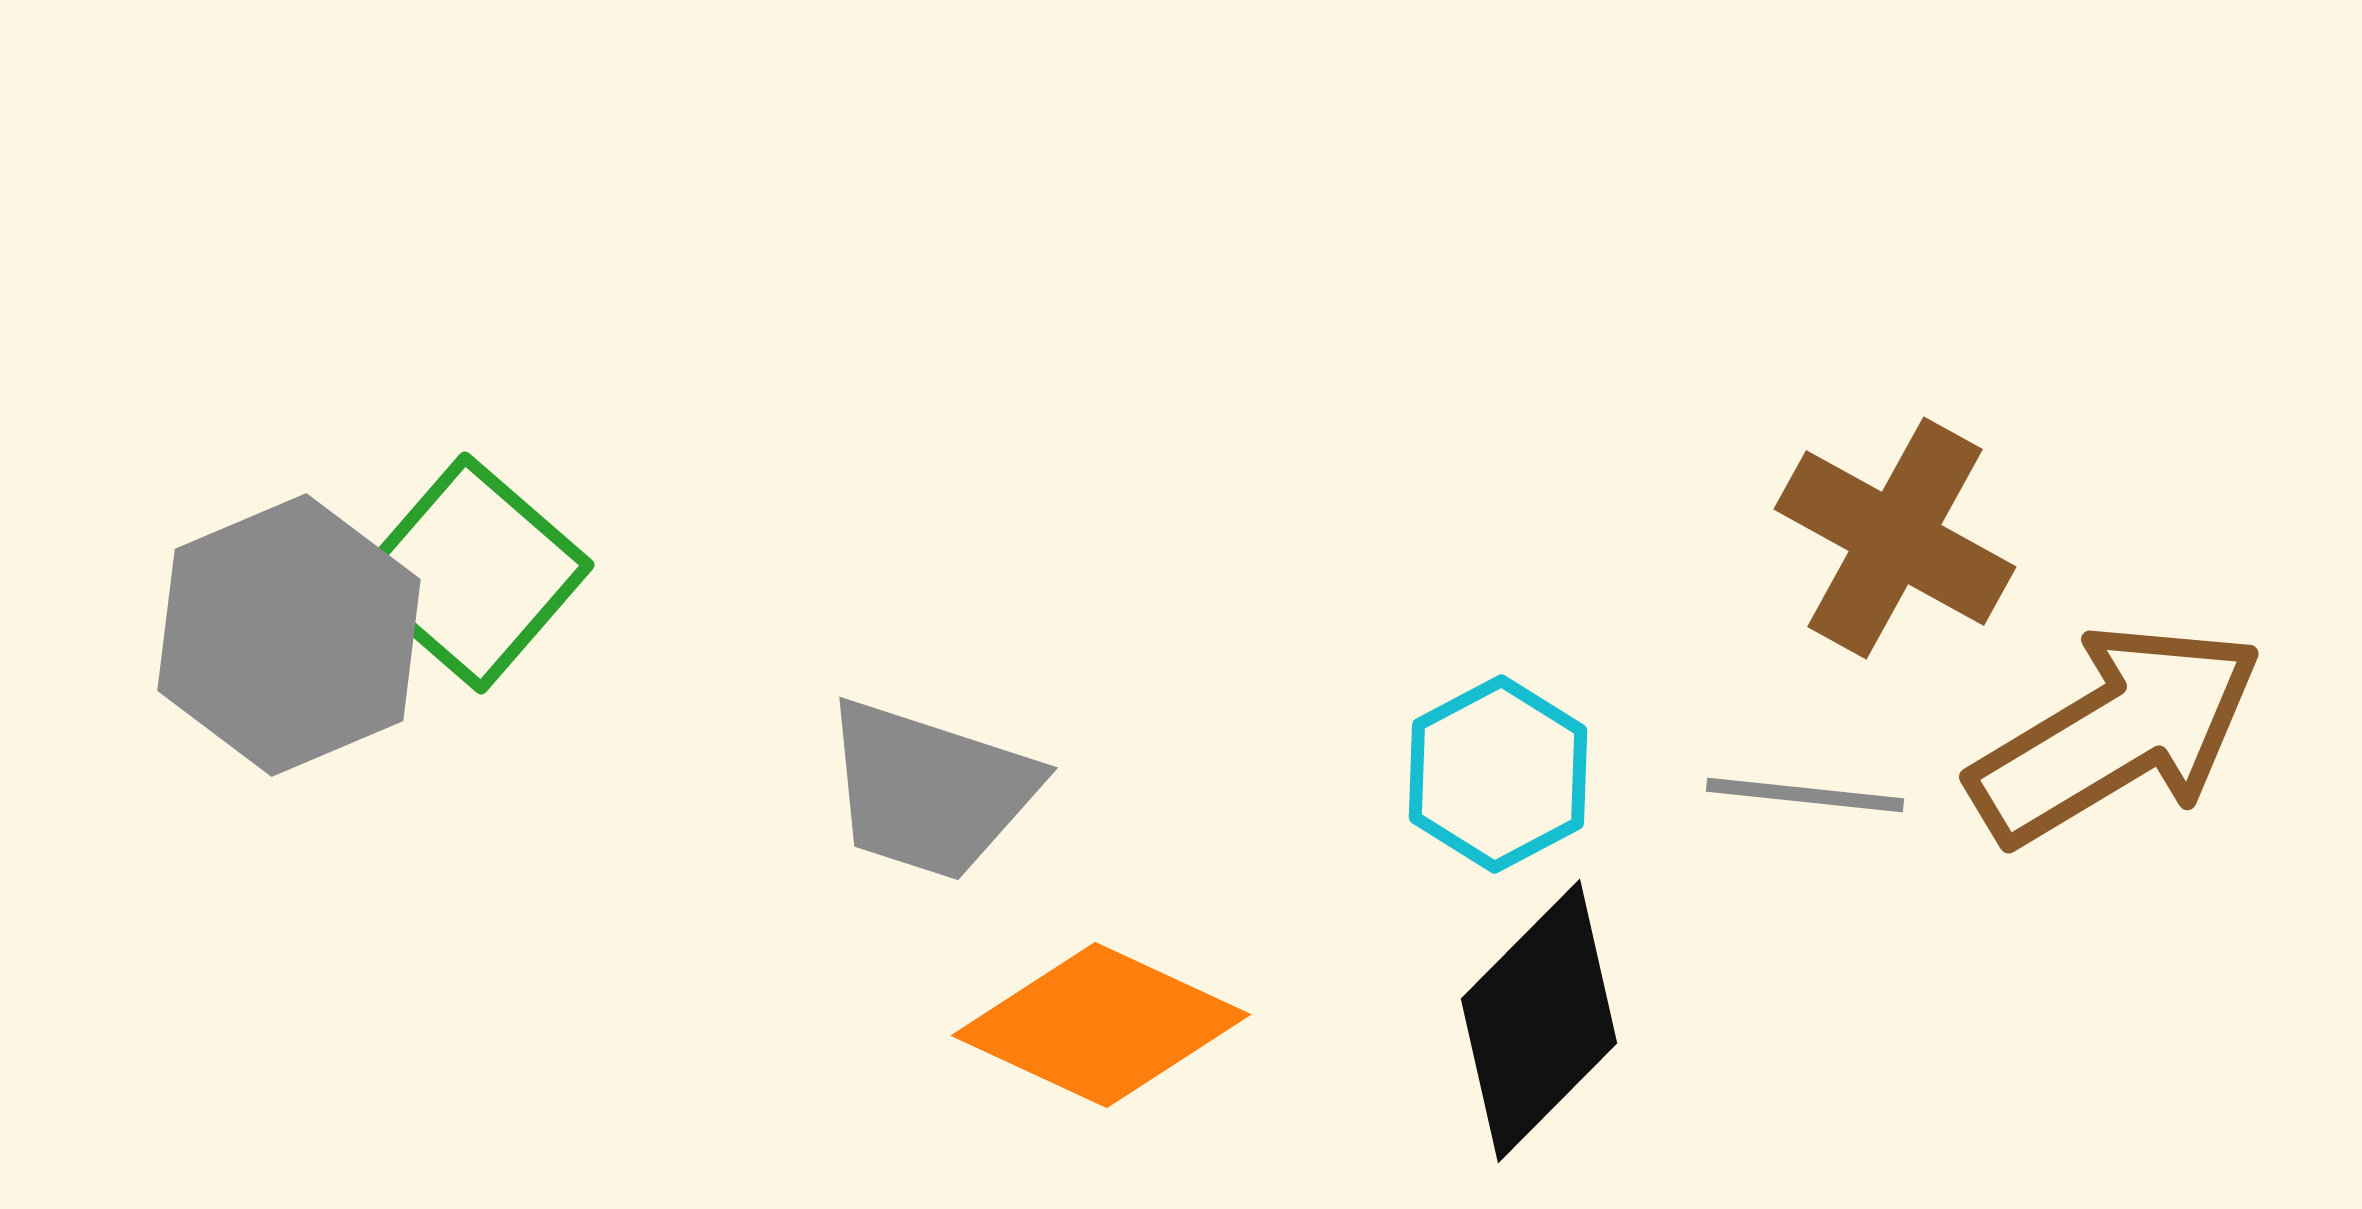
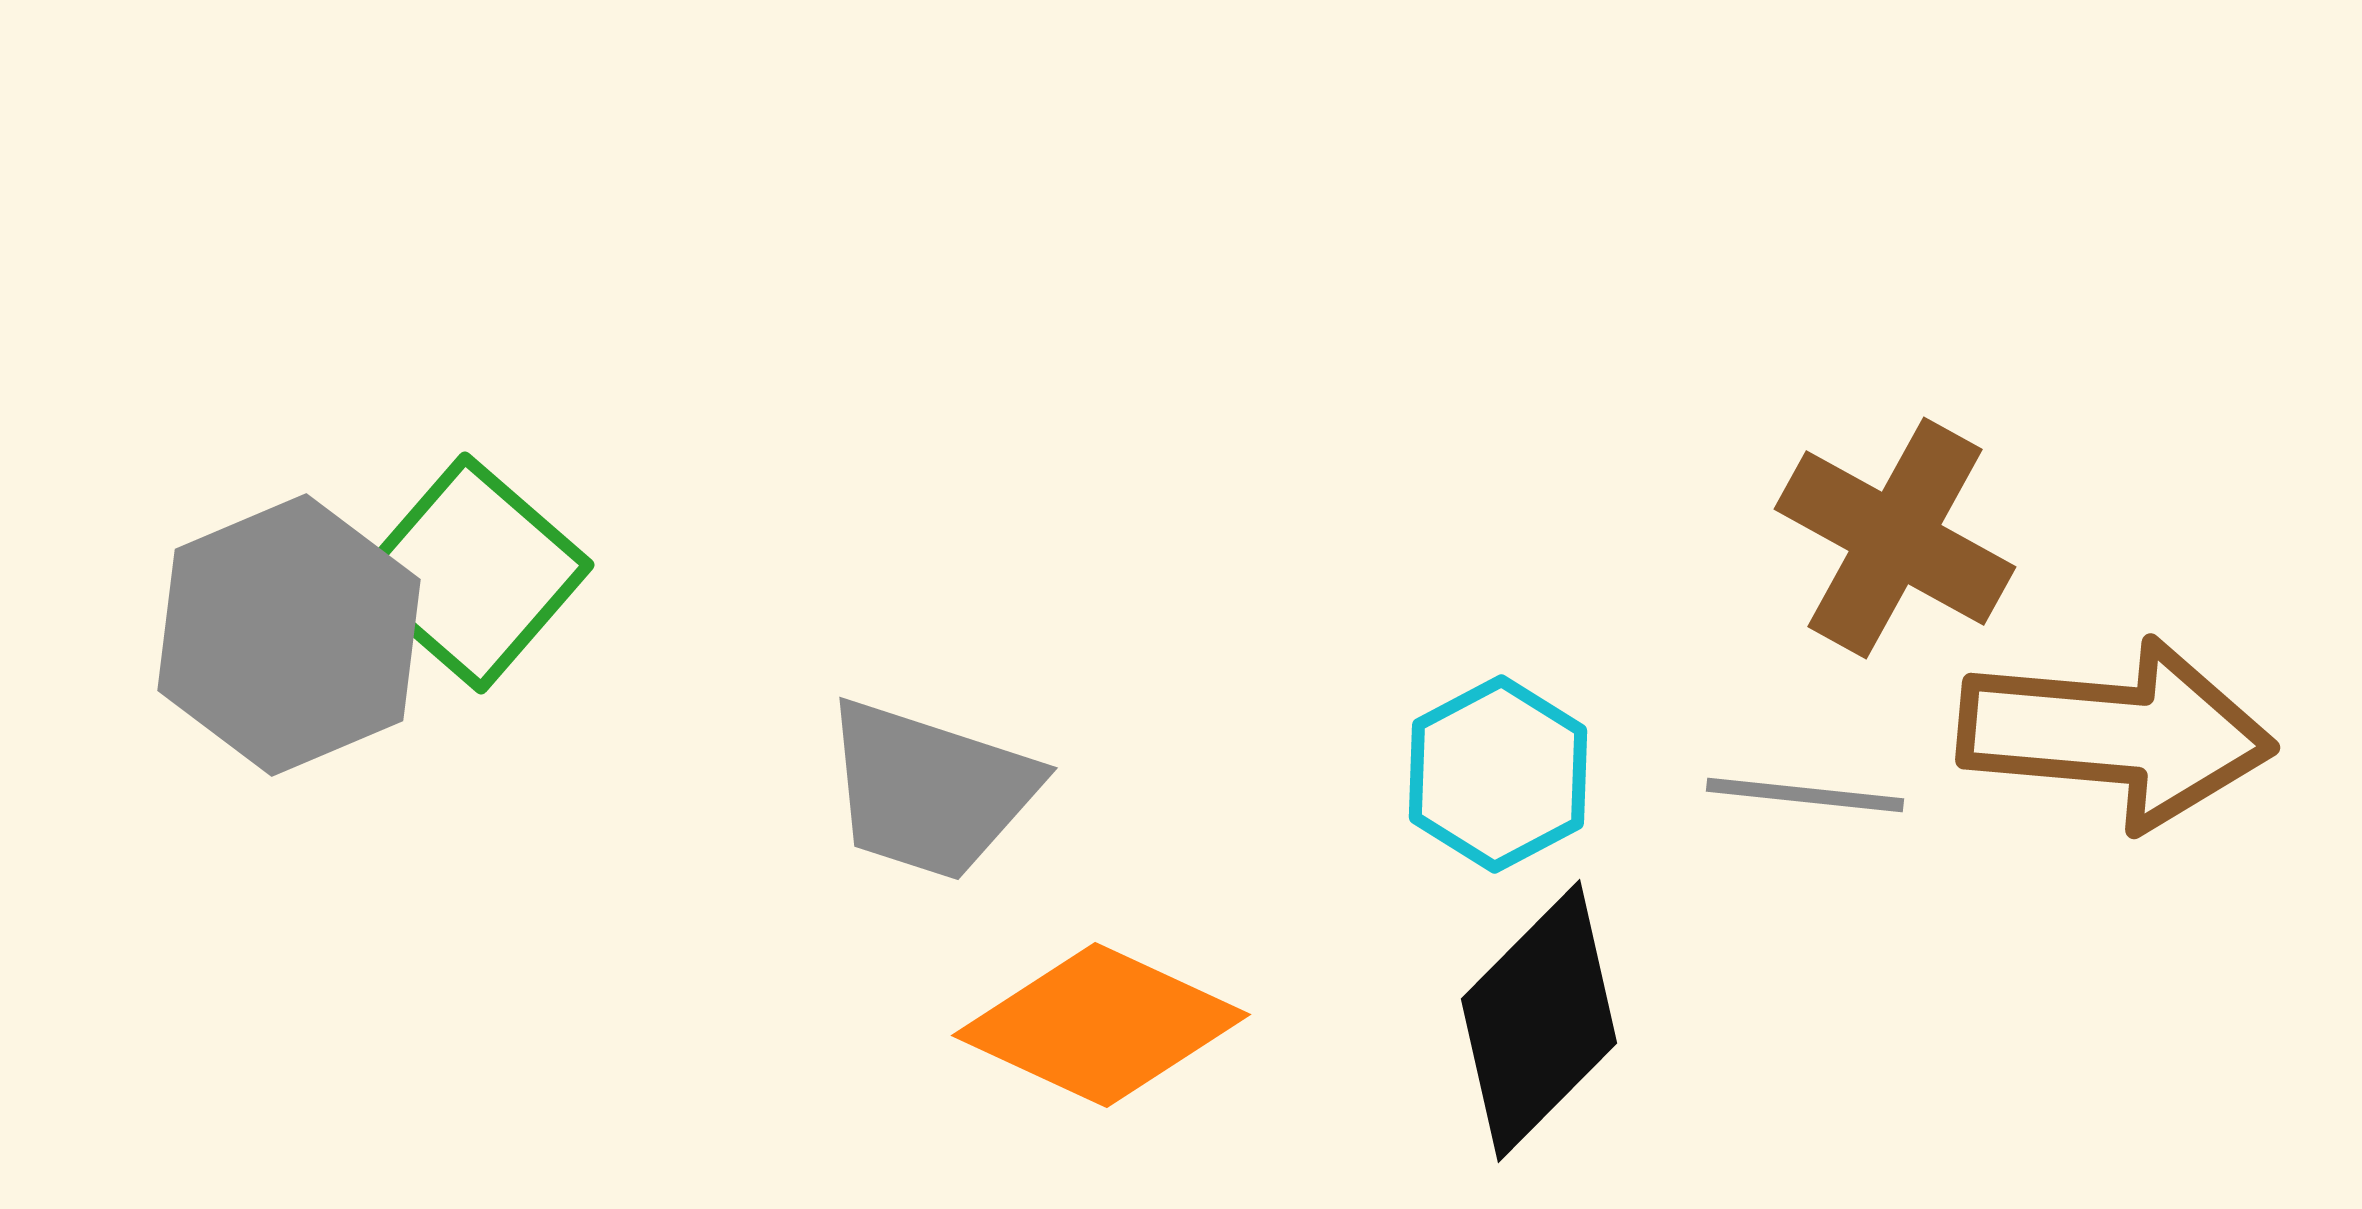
brown arrow: rotated 36 degrees clockwise
